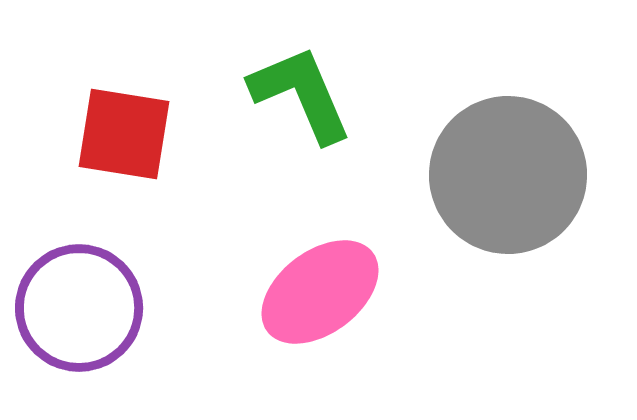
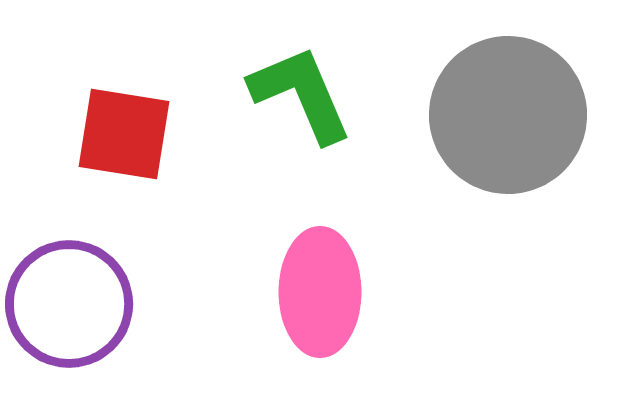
gray circle: moved 60 px up
pink ellipse: rotated 53 degrees counterclockwise
purple circle: moved 10 px left, 4 px up
